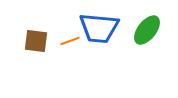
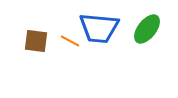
green ellipse: moved 1 px up
orange line: rotated 48 degrees clockwise
